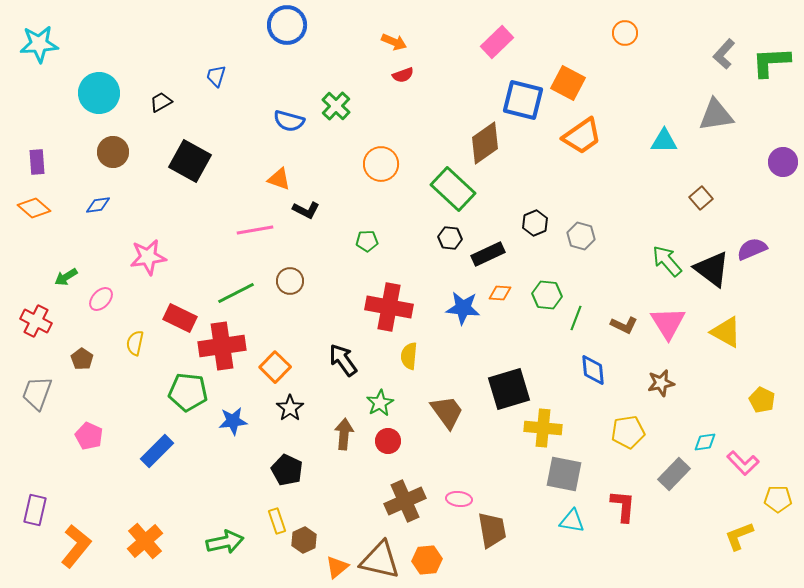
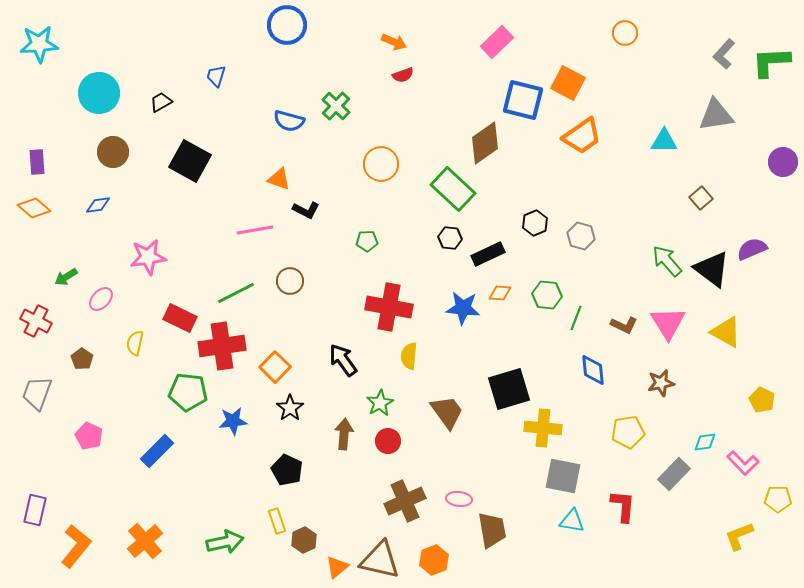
gray square at (564, 474): moved 1 px left, 2 px down
orange hexagon at (427, 560): moved 7 px right; rotated 16 degrees counterclockwise
